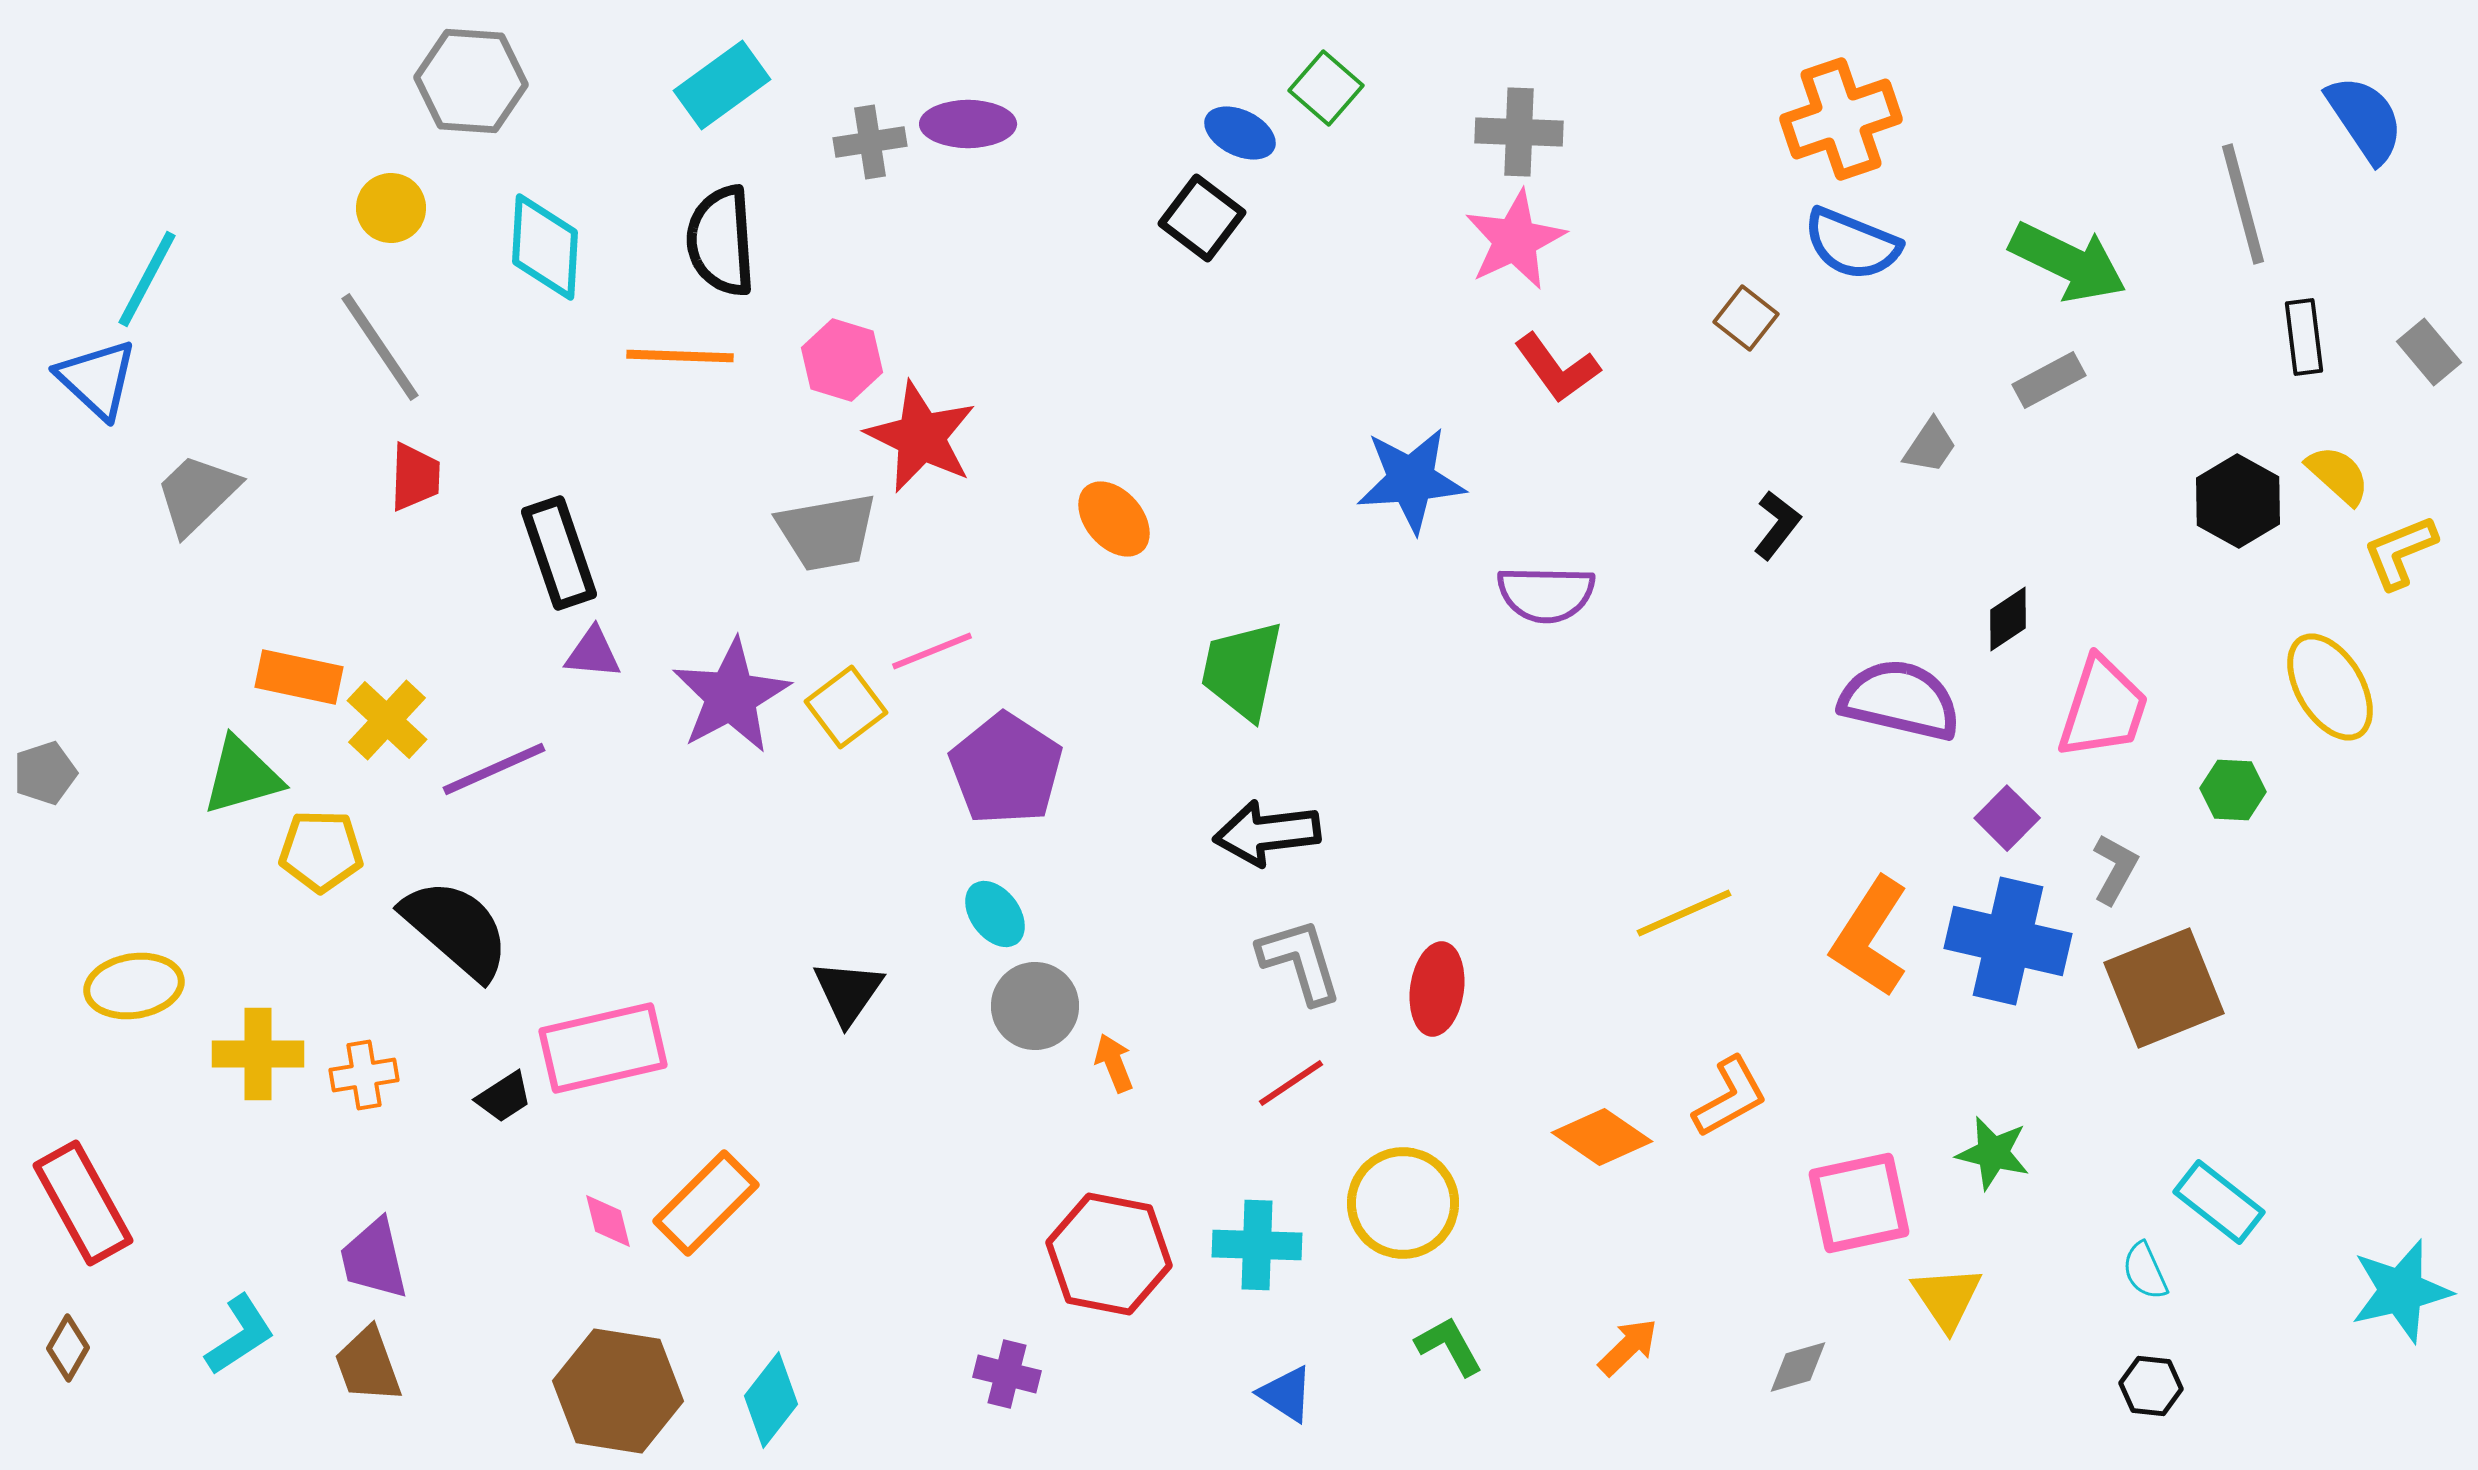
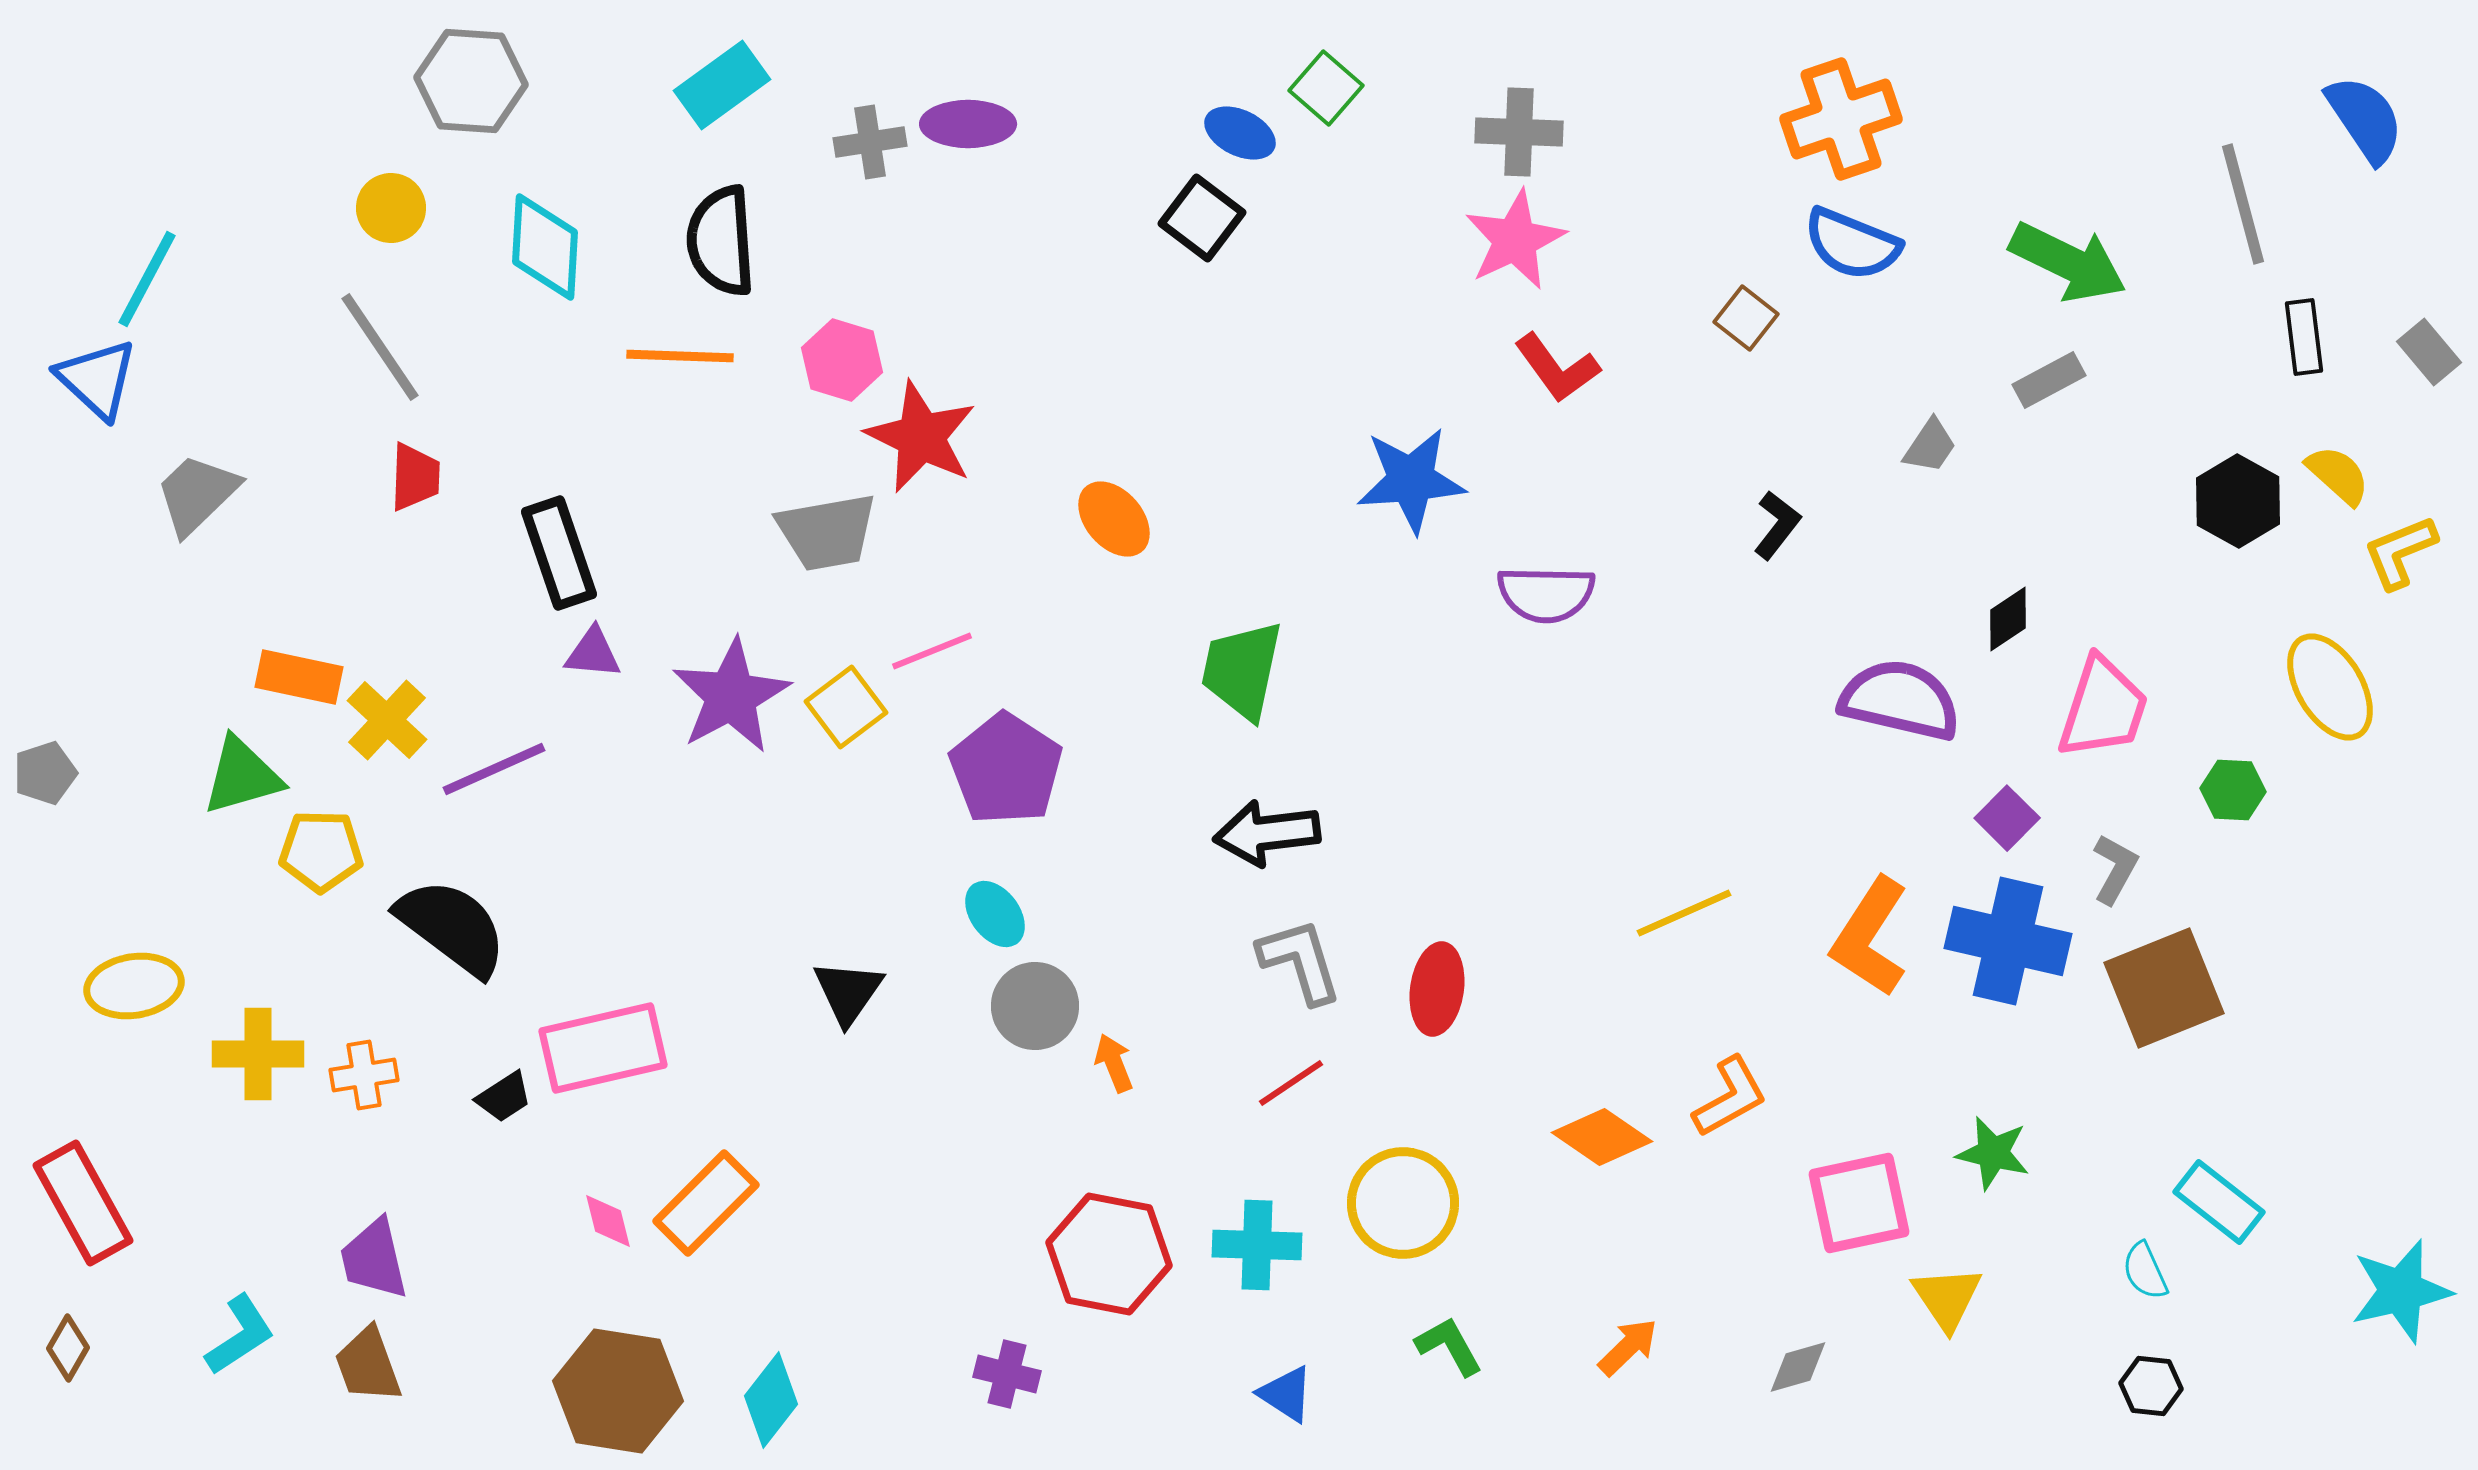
black semicircle at (456, 929): moved 4 px left, 2 px up; rotated 4 degrees counterclockwise
